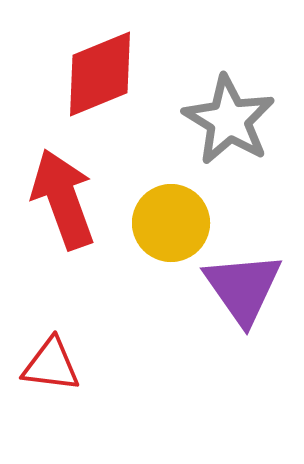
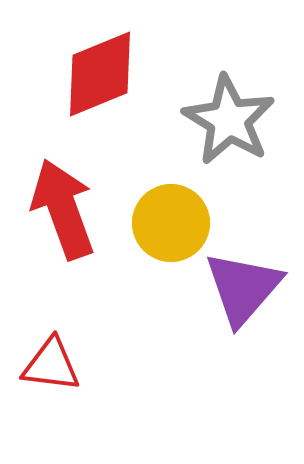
red arrow: moved 10 px down
purple triangle: rotated 16 degrees clockwise
